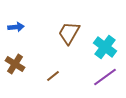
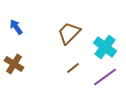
blue arrow: rotated 119 degrees counterclockwise
brown trapezoid: rotated 15 degrees clockwise
brown cross: moved 1 px left
brown line: moved 20 px right, 8 px up
